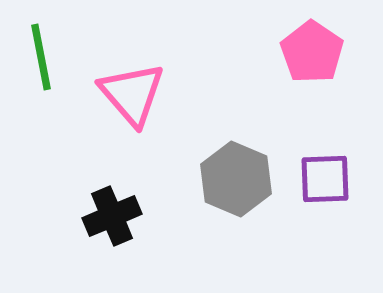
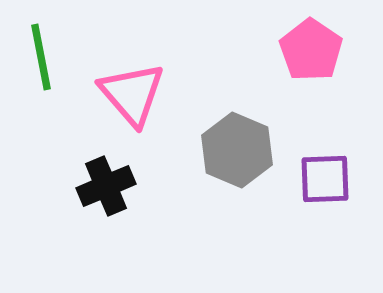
pink pentagon: moved 1 px left, 2 px up
gray hexagon: moved 1 px right, 29 px up
black cross: moved 6 px left, 30 px up
